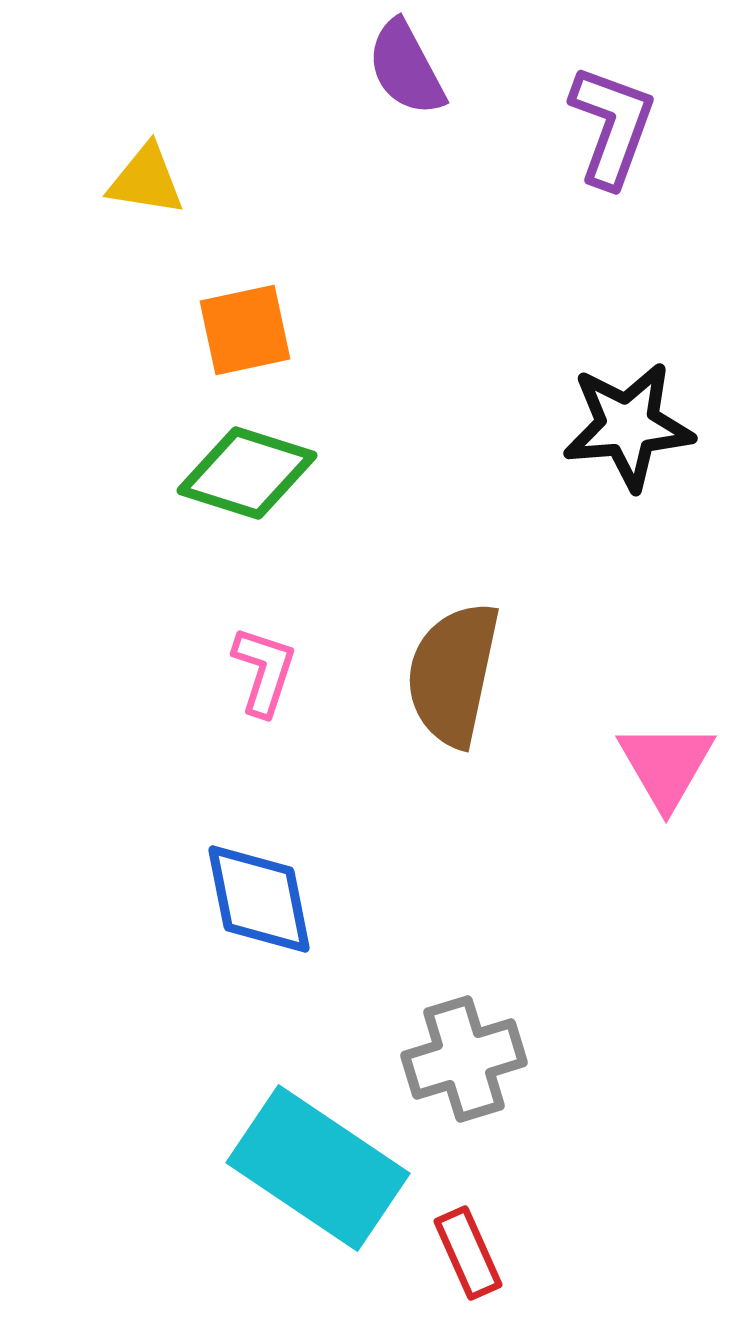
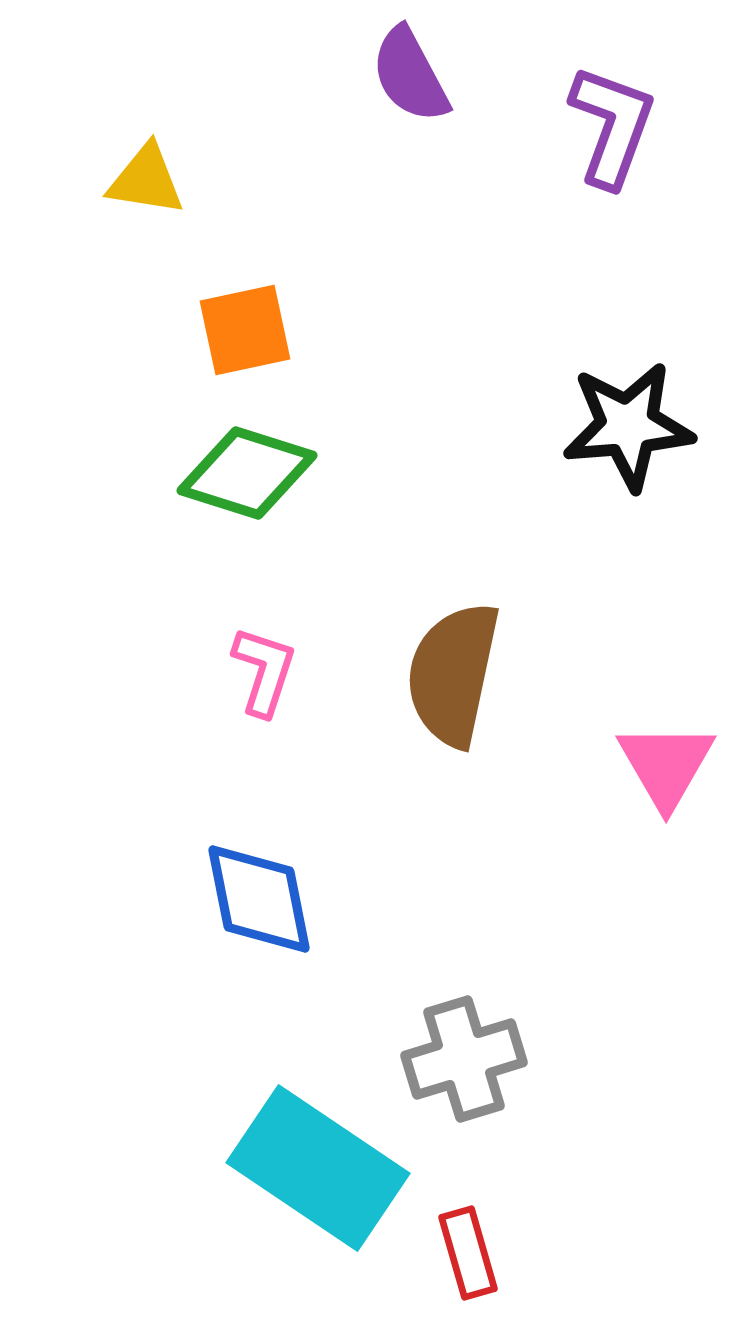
purple semicircle: moved 4 px right, 7 px down
red rectangle: rotated 8 degrees clockwise
